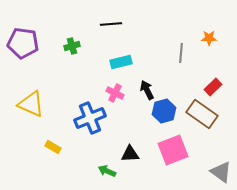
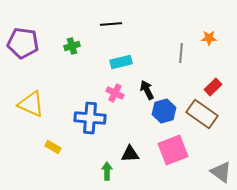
blue cross: rotated 28 degrees clockwise
green arrow: rotated 66 degrees clockwise
